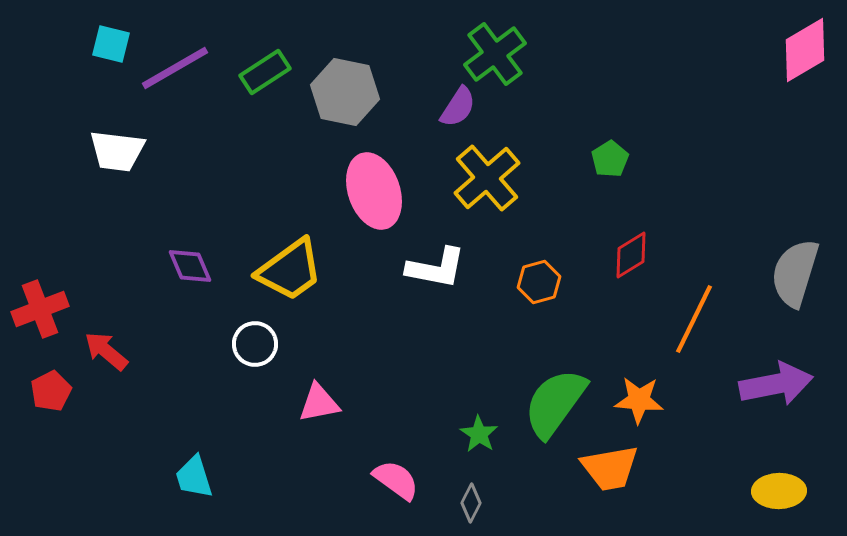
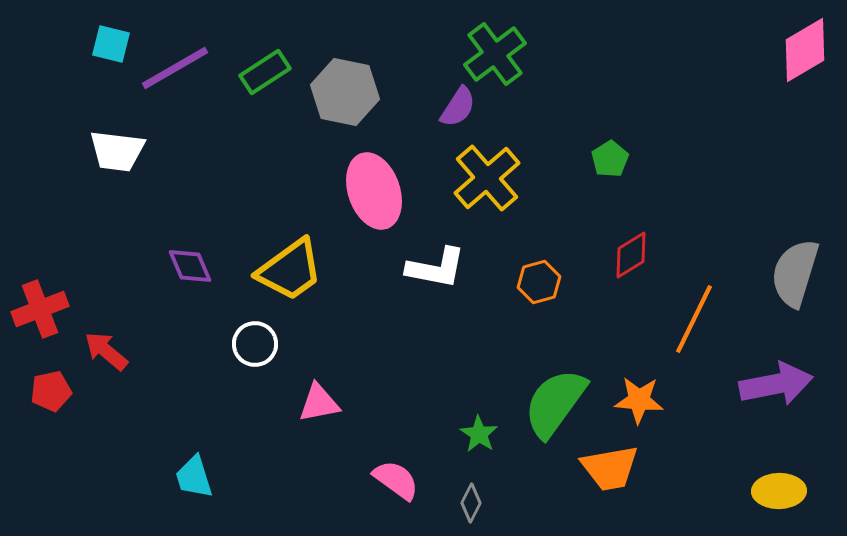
red pentagon: rotated 15 degrees clockwise
